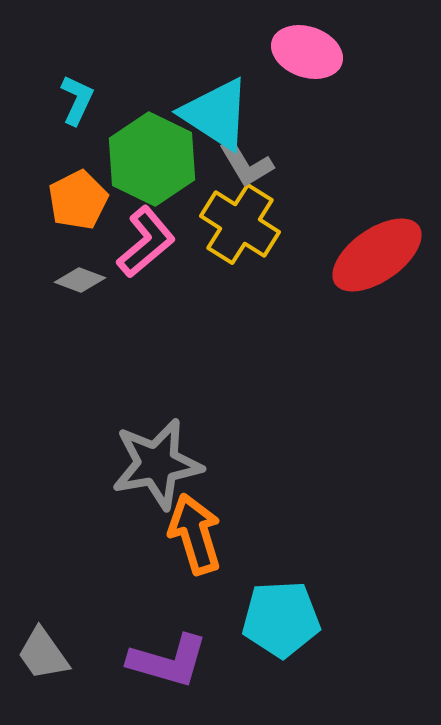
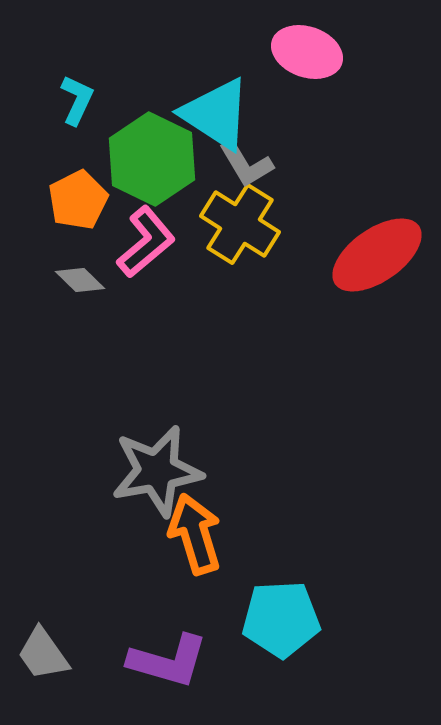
gray diamond: rotated 24 degrees clockwise
gray star: moved 7 px down
